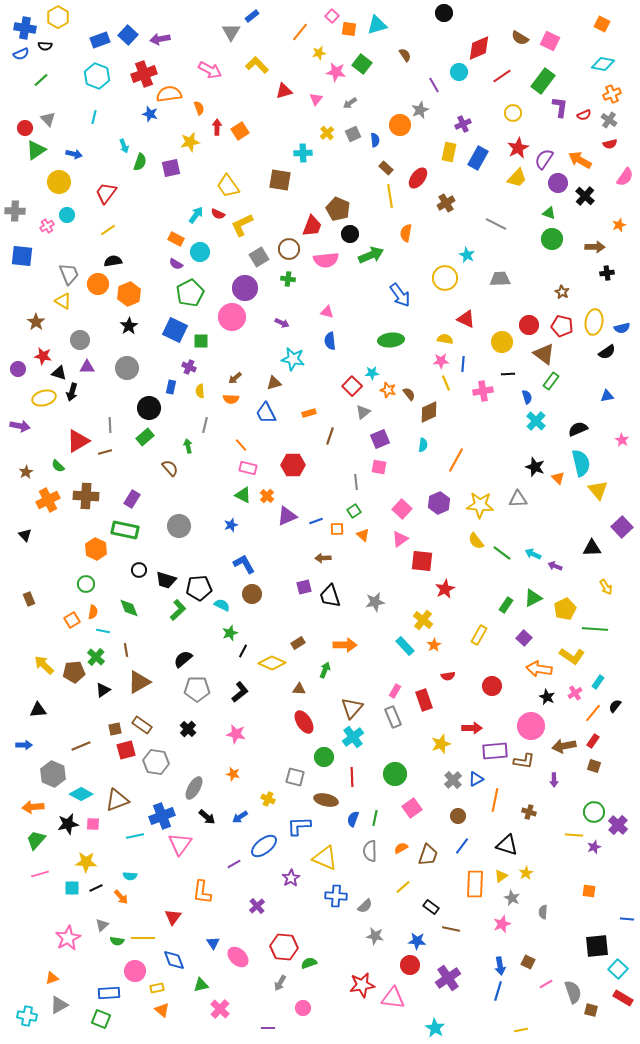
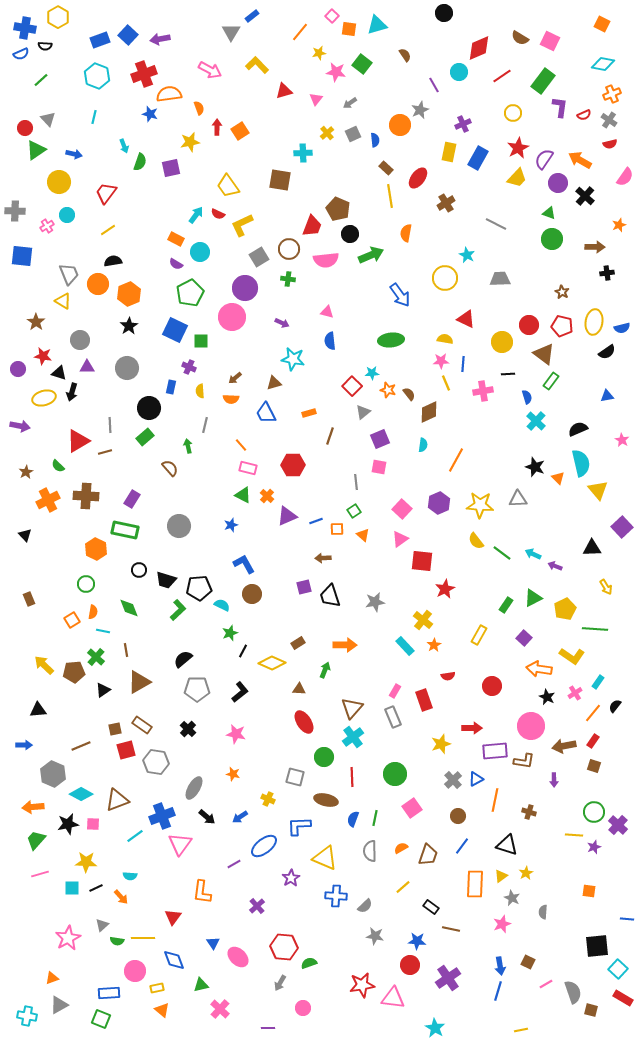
cyan line at (135, 836): rotated 24 degrees counterclockwise
